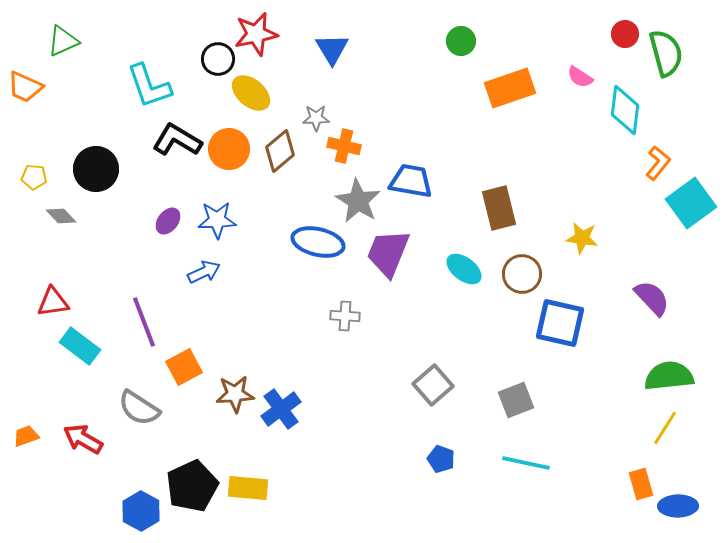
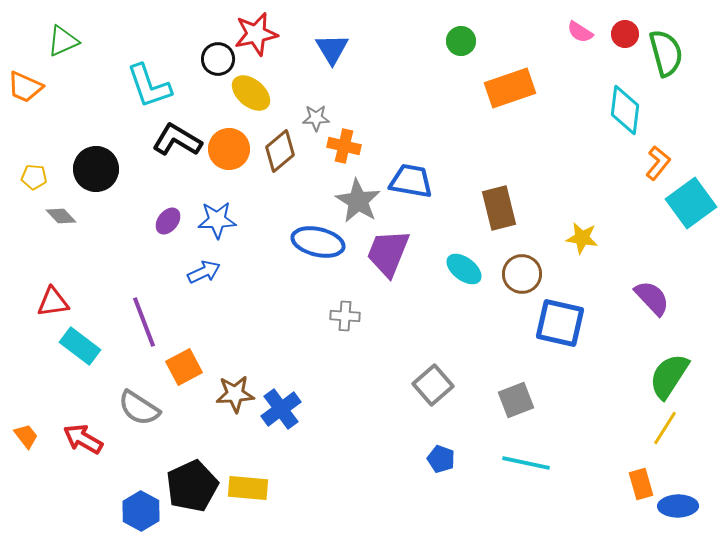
pink semicircle at (580, 77): moved 45 px up
green semicircle at (669, 376): rotated 51 degrees counterclockwise
orange trapezoid at (26, 436): rotated 72 degrees clockwise
